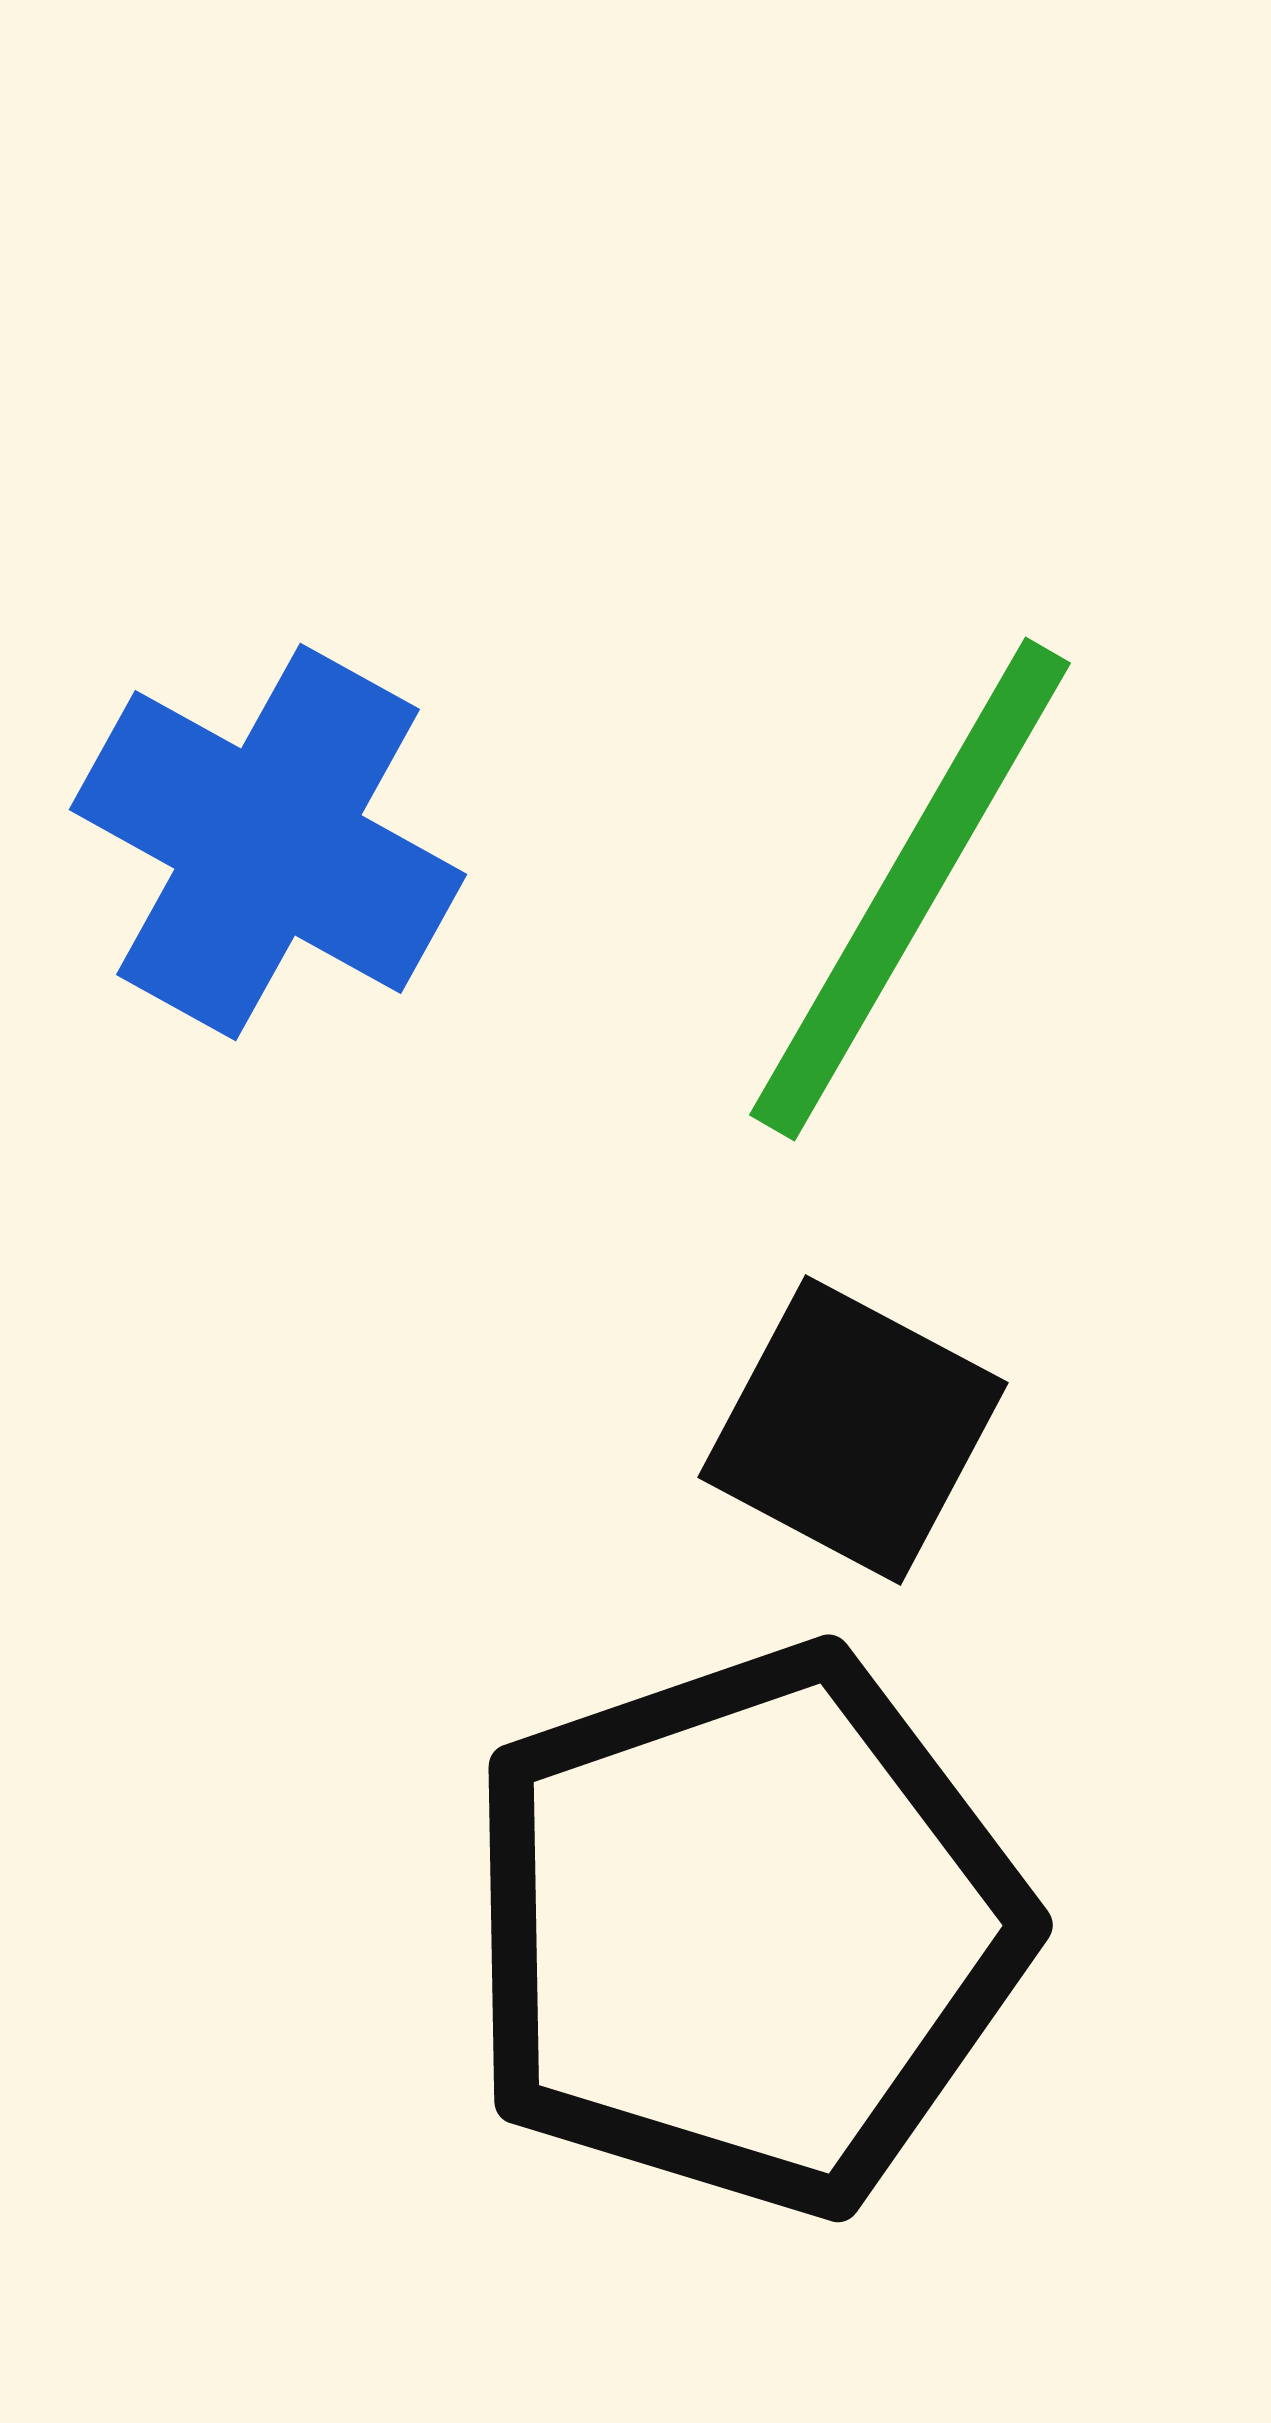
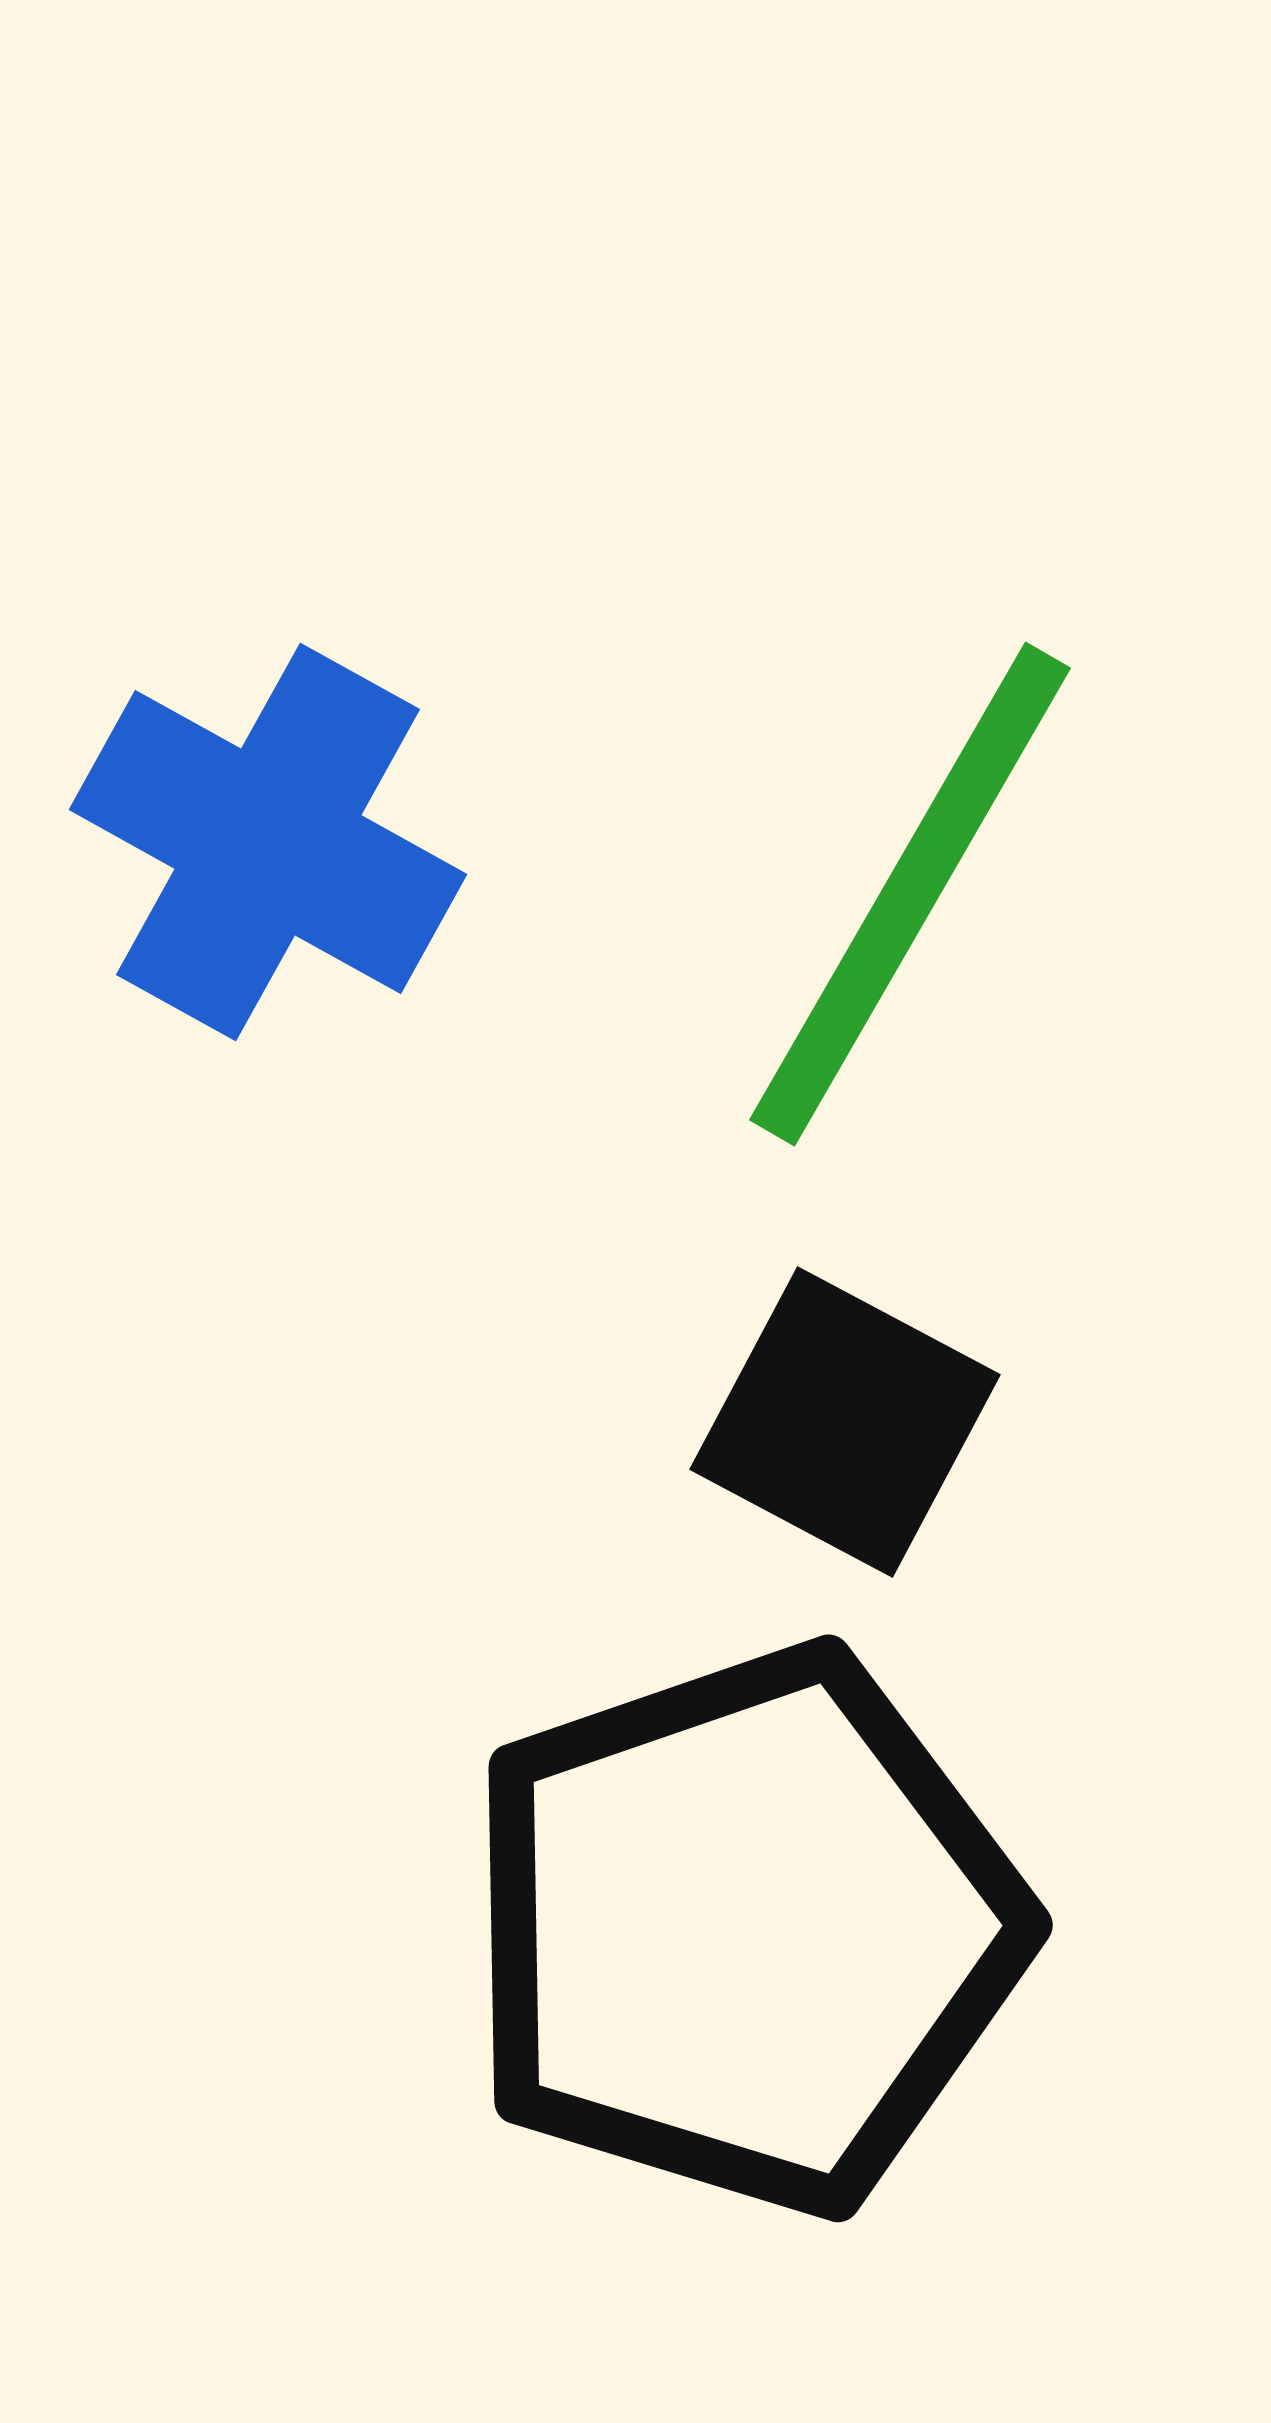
green line: moved 5 px down
black square: moved 8 px left, 8 px up
